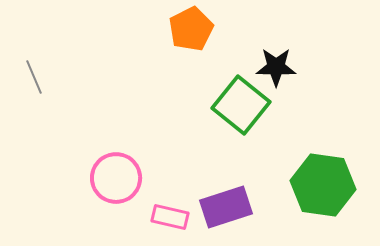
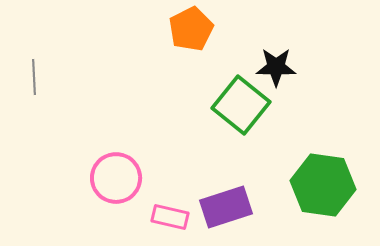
gray line: rotated 20 degrees clockwise
